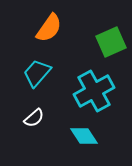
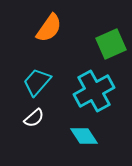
green square: moved 2 px down
cyan trapezoid: moved 9 px down
